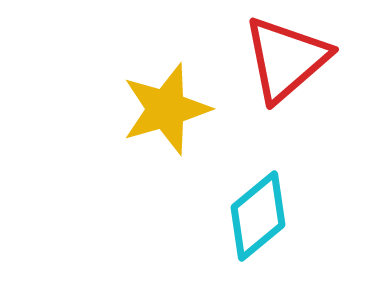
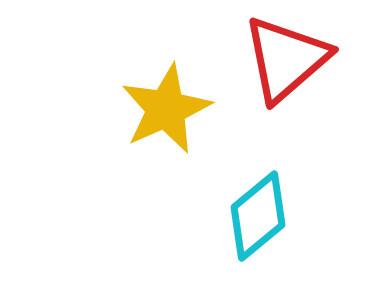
yellow star: rotated 8 degrees counterclockwise
